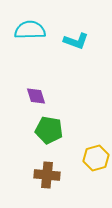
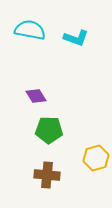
cyan semicircle: rotated 12 degrees clockwise
cyan L-shape: moved 3 px up
purple diamond: rotated 15 degrees counterclockwise
green pentagon: rotated 8 degrees counterclockwise
